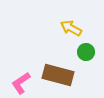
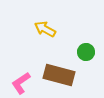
yellow arrow: moved 26 px left, 1 px down
brown rectangle: moved 1 px right
